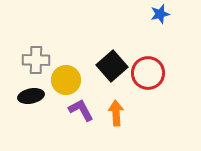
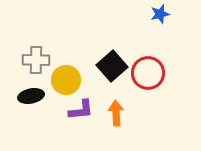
purple L-shape: rotated 112 degrees clockwise
